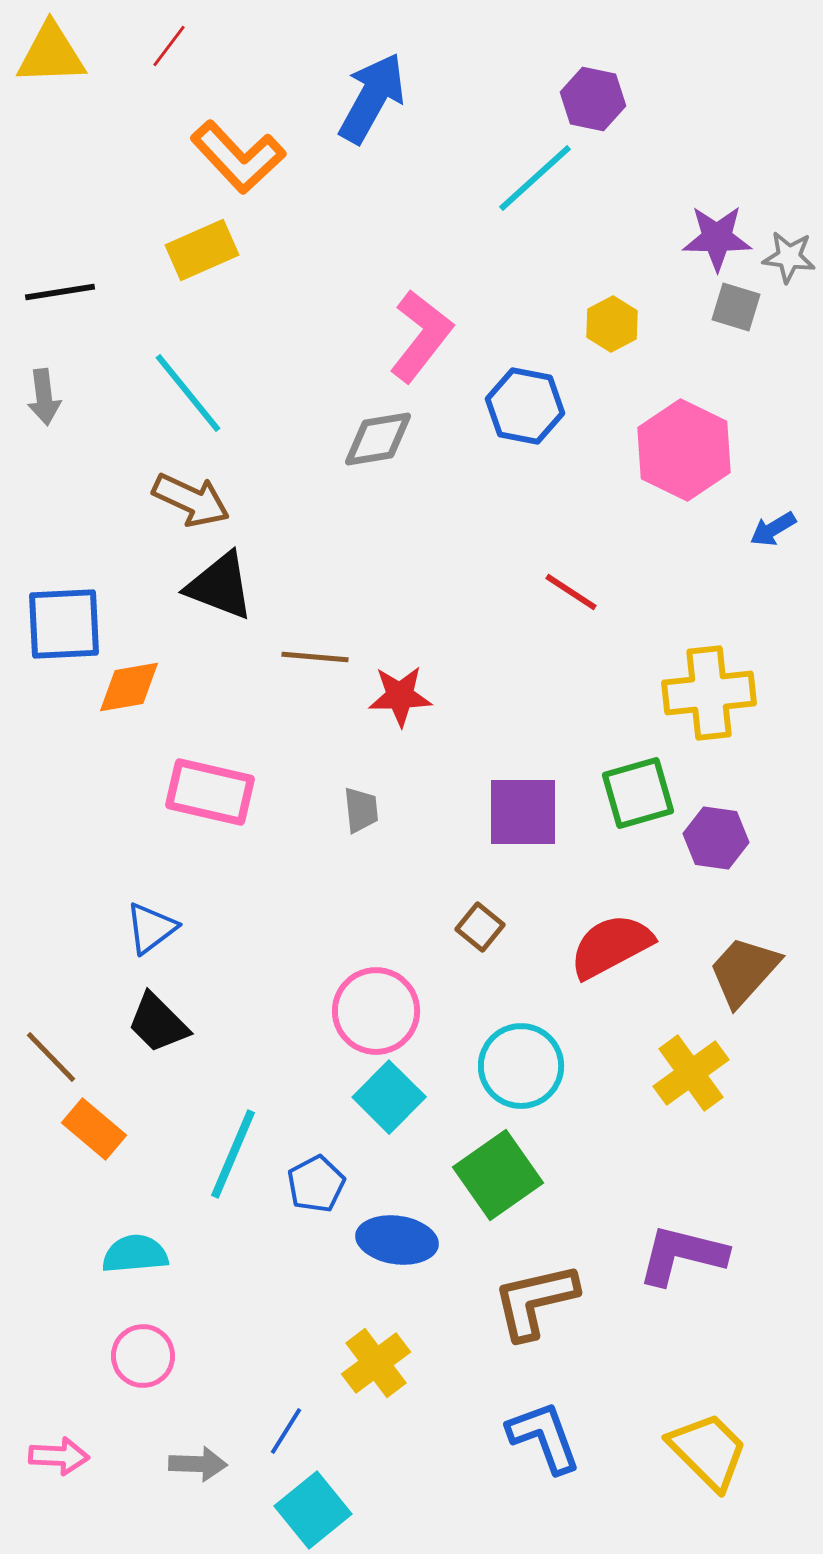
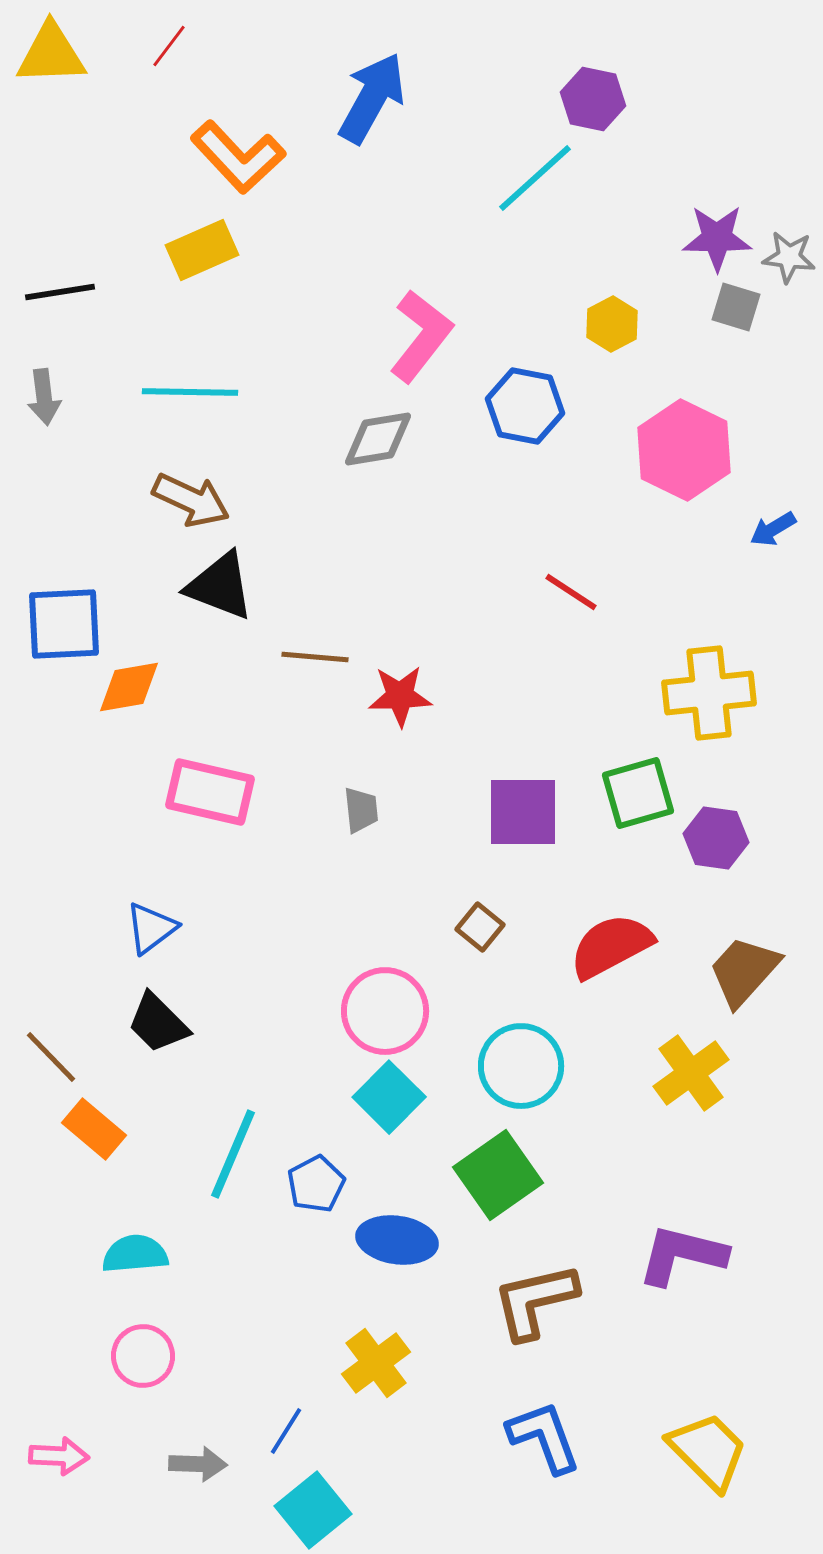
cyan line at (188, 393): moved 2 px right, 1 px up; rotated 50 degrees counterclockwise
pink circle at (376, 1011): moved 9 px right
